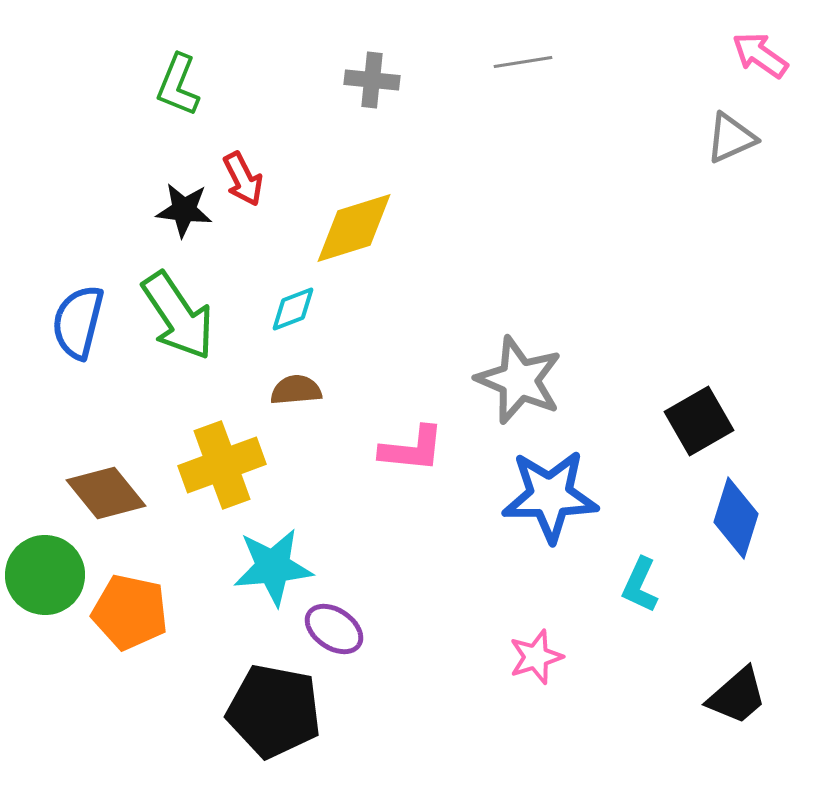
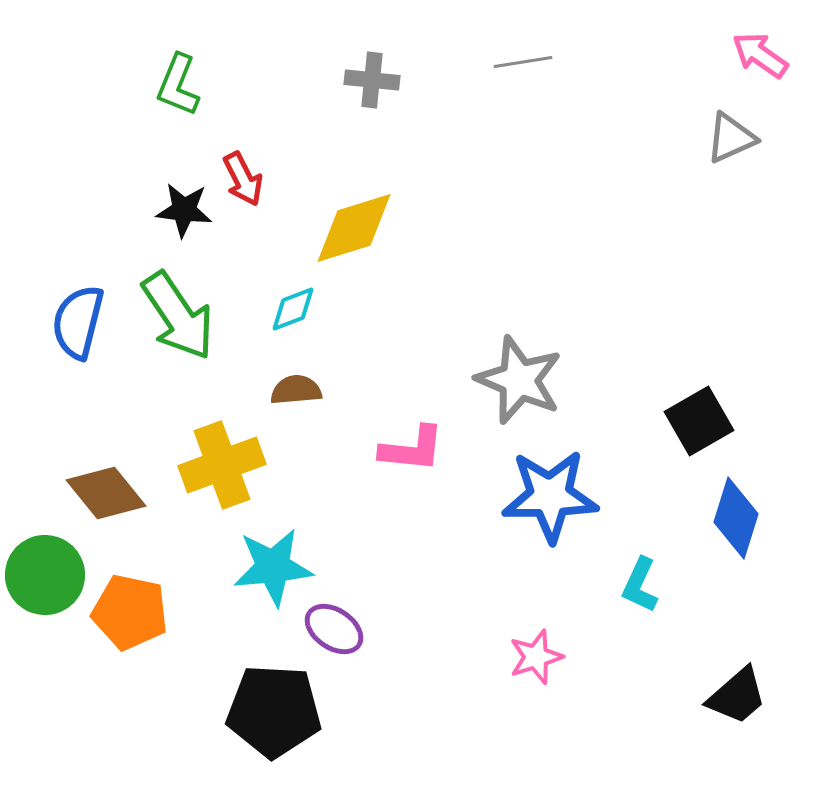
black pentagon: rotated 8 degrees counterclockwise
